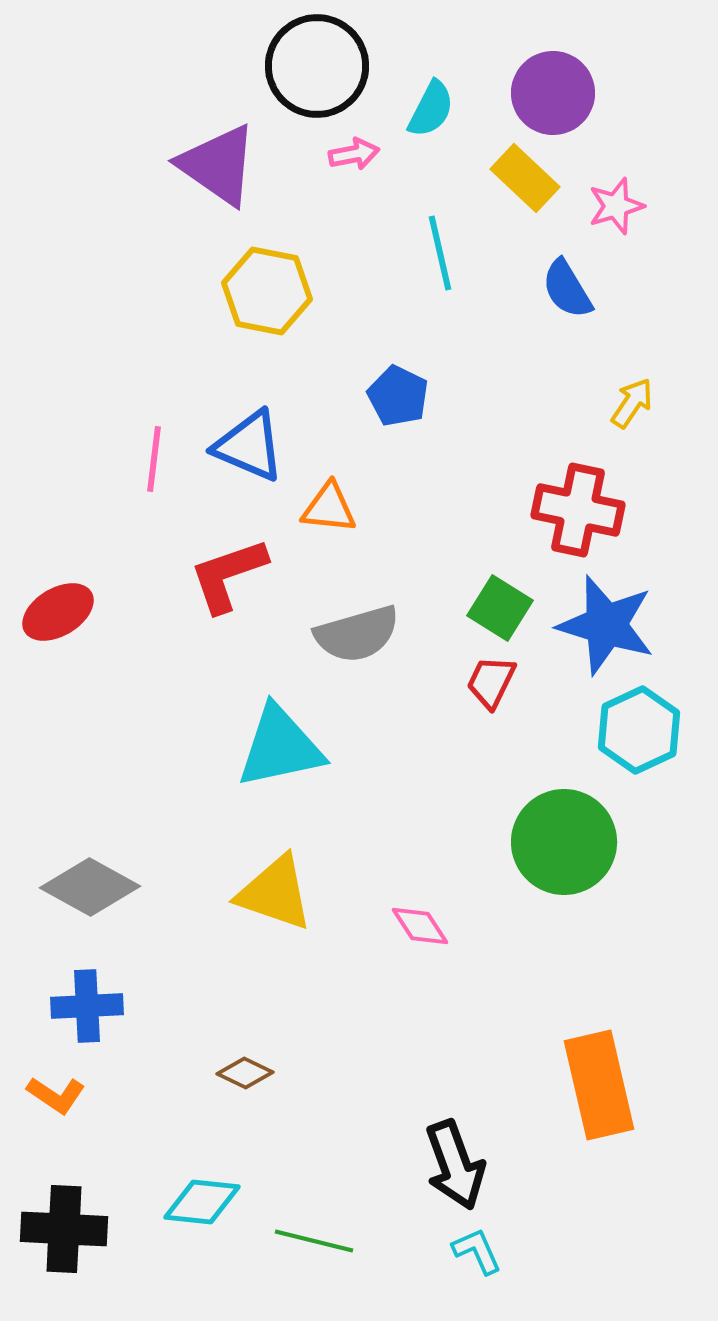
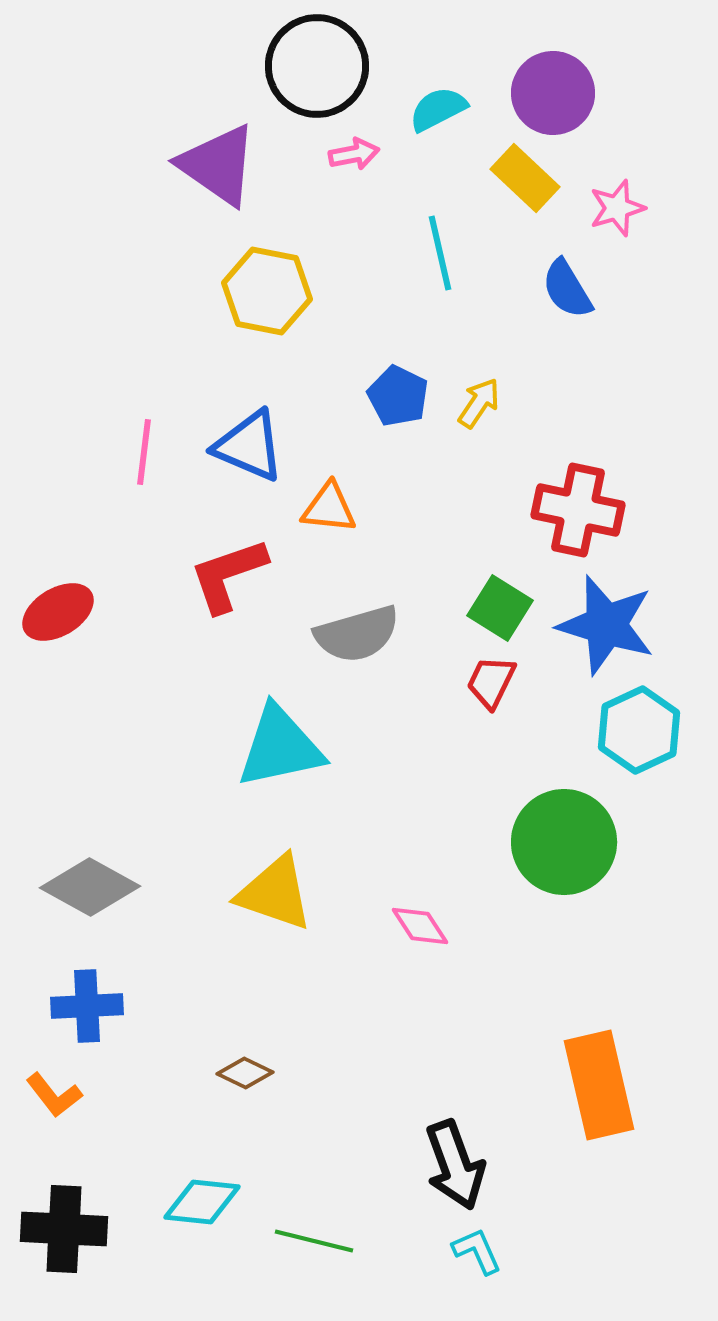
cyan semicircle: moved 7 px right; rotated 144 degrees counterclockwise
pink star: moved 1 px right, 2 px down
yellow arrow: moved 153 px left
pink line: moved 10 px left, 7 px up
orange L-shape: moved 2 px left; rotated 18 degrees clockwise
